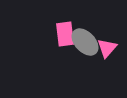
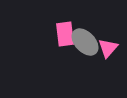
pink triangle: moved 1 px right
